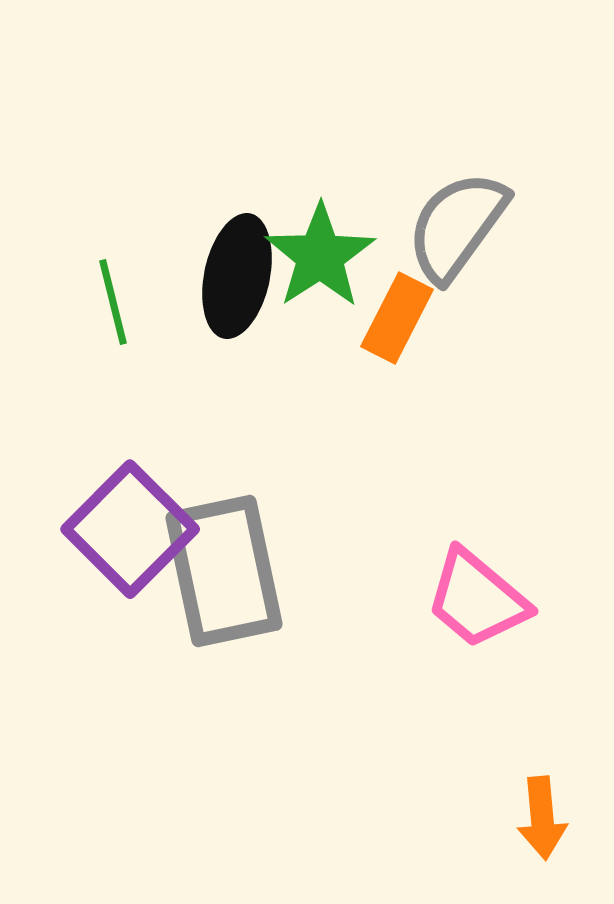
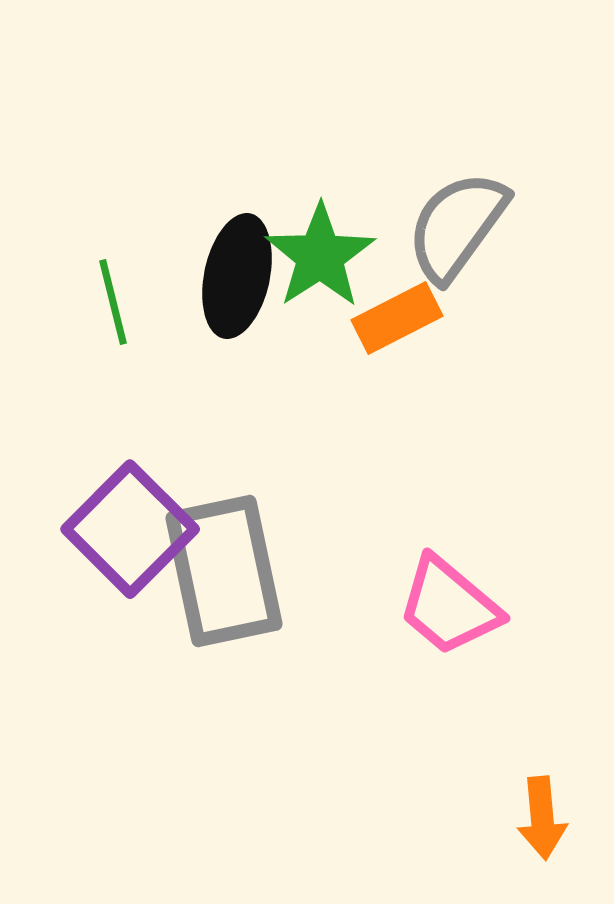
orange rectangle: rotated 36 degrees clockwise
pink trapezoid: moved 28 px left, 7 px down
